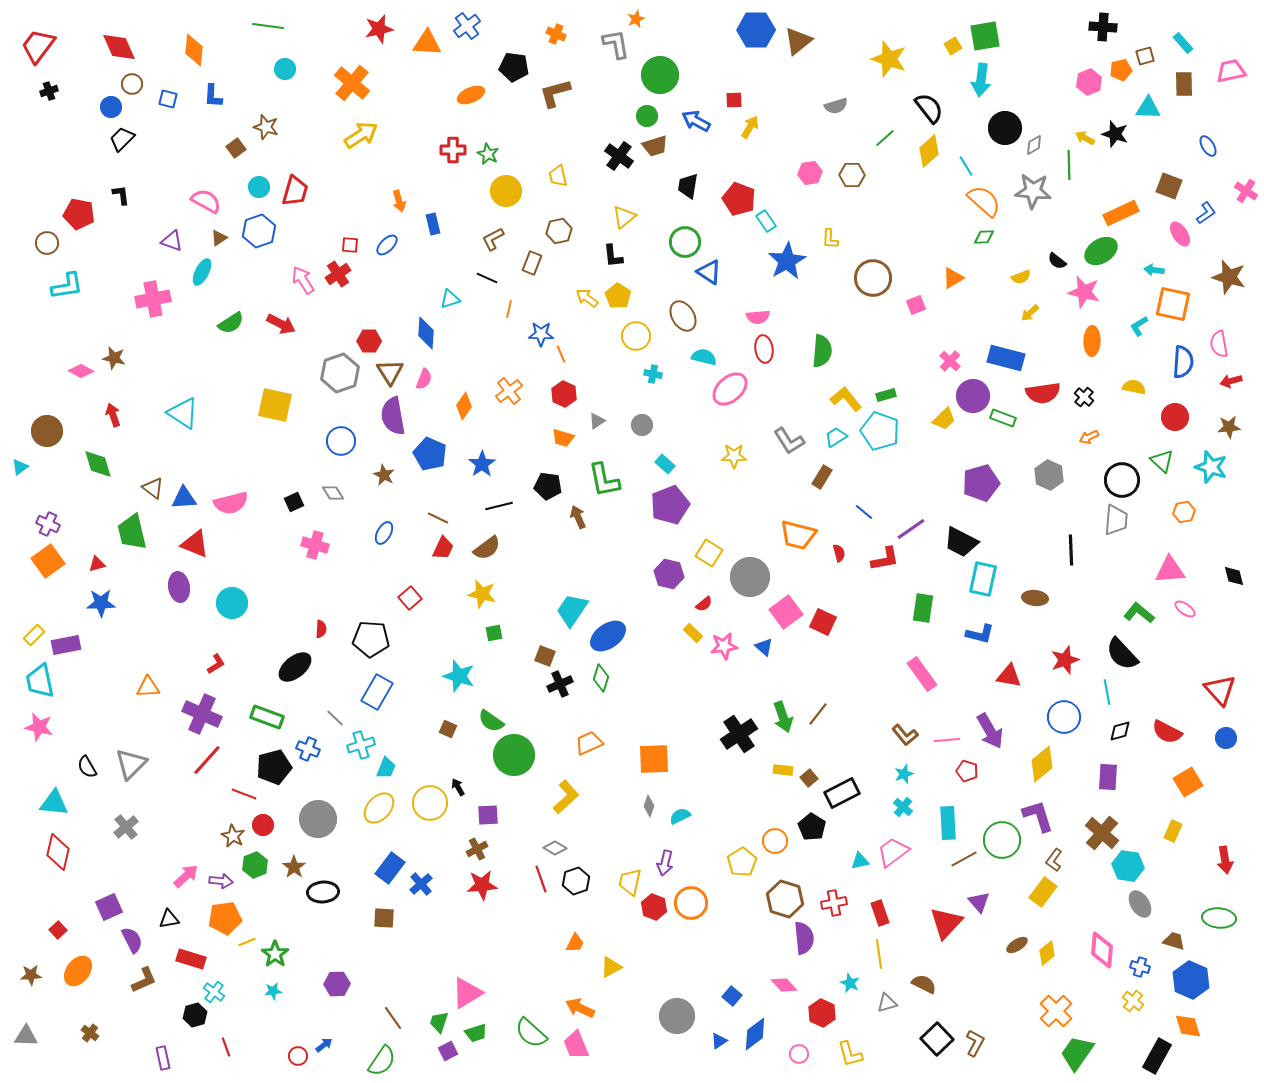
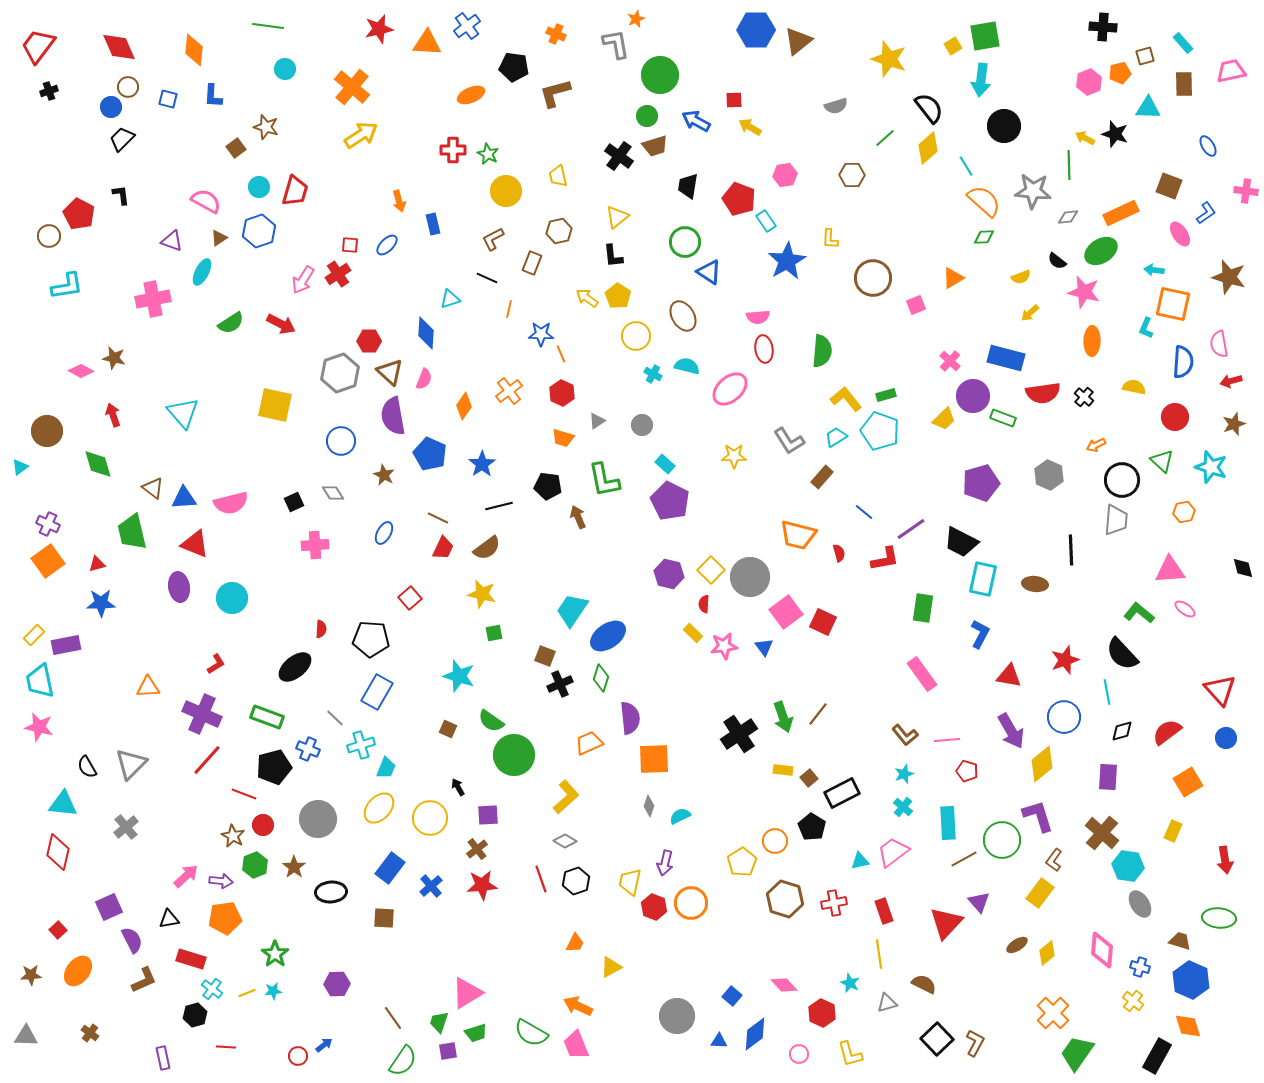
orange pentagon at (1121, 70): moved 1 px left, 3 px down
orange cross at (352, 83): moved 4 px down
brown circle at (132, 84): moved 4 px left, 3 px down
yellow arrow at (750, 127): rotated 90 degrees counterclockwise
black circle at (1005, 128): moved 1 px left, 2 px up
gray diamond at (1034, 145): moved 34 px right, 72 px down; rotated 25 degrees clockwise
yellow diamond at (929, 151): moved 1 px left, 3 px up
pink hexagon at (810, 173): moved 25 px left, 2 px down
pink cross at (1246, 191): rotated 25 degrees counterclockwise
red pentagon at (79, 214): rotated 16 degrees clockwise
yellow triangle at (624, 217): moved 7 px left
brown circle at (47, 243): moved 2 px right, 7 px up
pink arrow at (303, 280): rotated 116 degrees counterclockwise
cyan L-shape at (1139, 326): moved 7 px right, 2 px down; rotated 35 degrees counterclockwise
cyan semicircle at (704, 357): moved 17 px left, 9 px down
brown triangle at (390, 372): rotated 16 degrees counterclockwise
cyan cross at (653, 374): rotated 18 degrees clockwise
red hexagon at (564, 394): moved 2 px left, 1 px up
cyan triangle at (183, 413): rotated 16 degrees clockwise
brown star at (1229, 427): moved 5 px right, 3 px up; rotated 15 degrees counterclockwise
orange arrow at (1089, 437): moved 7 px right, 8 px down
brown rectangle at (822, 477): rotated 10 degrees clockwise
purple pentagon at (670, 505): moved 4 px up; rotated 24 degrees counterclockwise
pink cross at (315, 545): rotated 20 degrees counterclockwise
yellow square at (709, 553): moved 2 px right, 17 px down; rotated 12 degrees clockwise
black diamond at (1234, 576): moved 9 px right, 8 px up
brown ellipse at (1035, 598): moved 14 px up
cyan circle at (232, 603): moved 5 px up
red semicircle at (704, 604): rotated 132 degrees clockwise
blue L-shape at (980, 634): rotated 76 degrees counterclockwise
blue triangle at (764, 647): rotated 12 degrees clockwise
purple arrow at (990, 731): moved 21 px right
black diamond at (1120, 731): moved 2 px right
red semicircle at (1167, 732): rotated 116 degrees clockwise
cyan triangle at (54, 803): moved 9 px right, 1 px down
yellow circle at (430, 803): moved 15 px down
gray diamond at (555, 848): moved 10 px right, 7 px up
brown cross at (477, 849): rotated 10 degrees counterclockwise
blue cross at (421, 884): moved 10 px right, 2 px down
black ellipse at (323, 892): moved 8 px right
yellow rectangle at (1043, 892): moved 3 px left, 1 px down
red rectangle at (880, 913): moved 4 px right, 2 px up
purple semicircle at (804, 938): moved 174 px left, 220 px up
brown trapezoid at (1174, 941): moved 6 px right
yellow line at (247, 942): moved 51 px down
cyan cross at (214, 992): moved 2 px left, 3 px up
orange arrow at (580, 1008): moved 2 px left, 2 px up
orange cross at (1056, 1011): moved 3 px left, 2 px down
green semicircle at (531, 1033): rotated 12 degrees counterclockwise
blue triangle at (719, 1041): rotated 36 degrees clockwise
red line at (226, 1047): rotated 66 degrees counterclockwise
purple square at (448, 1051): rotated 18 degrees clockwise
green semicircle at (382, 1061): moved 21 px right
